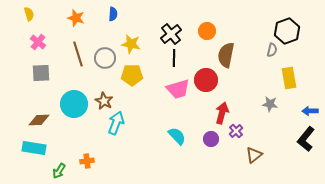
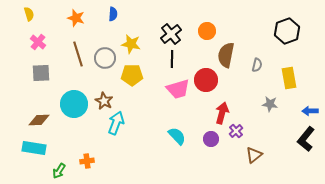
gray semicircle: moved 15 px left, 15 px down
black line: moved 2 px left, 1 px down
